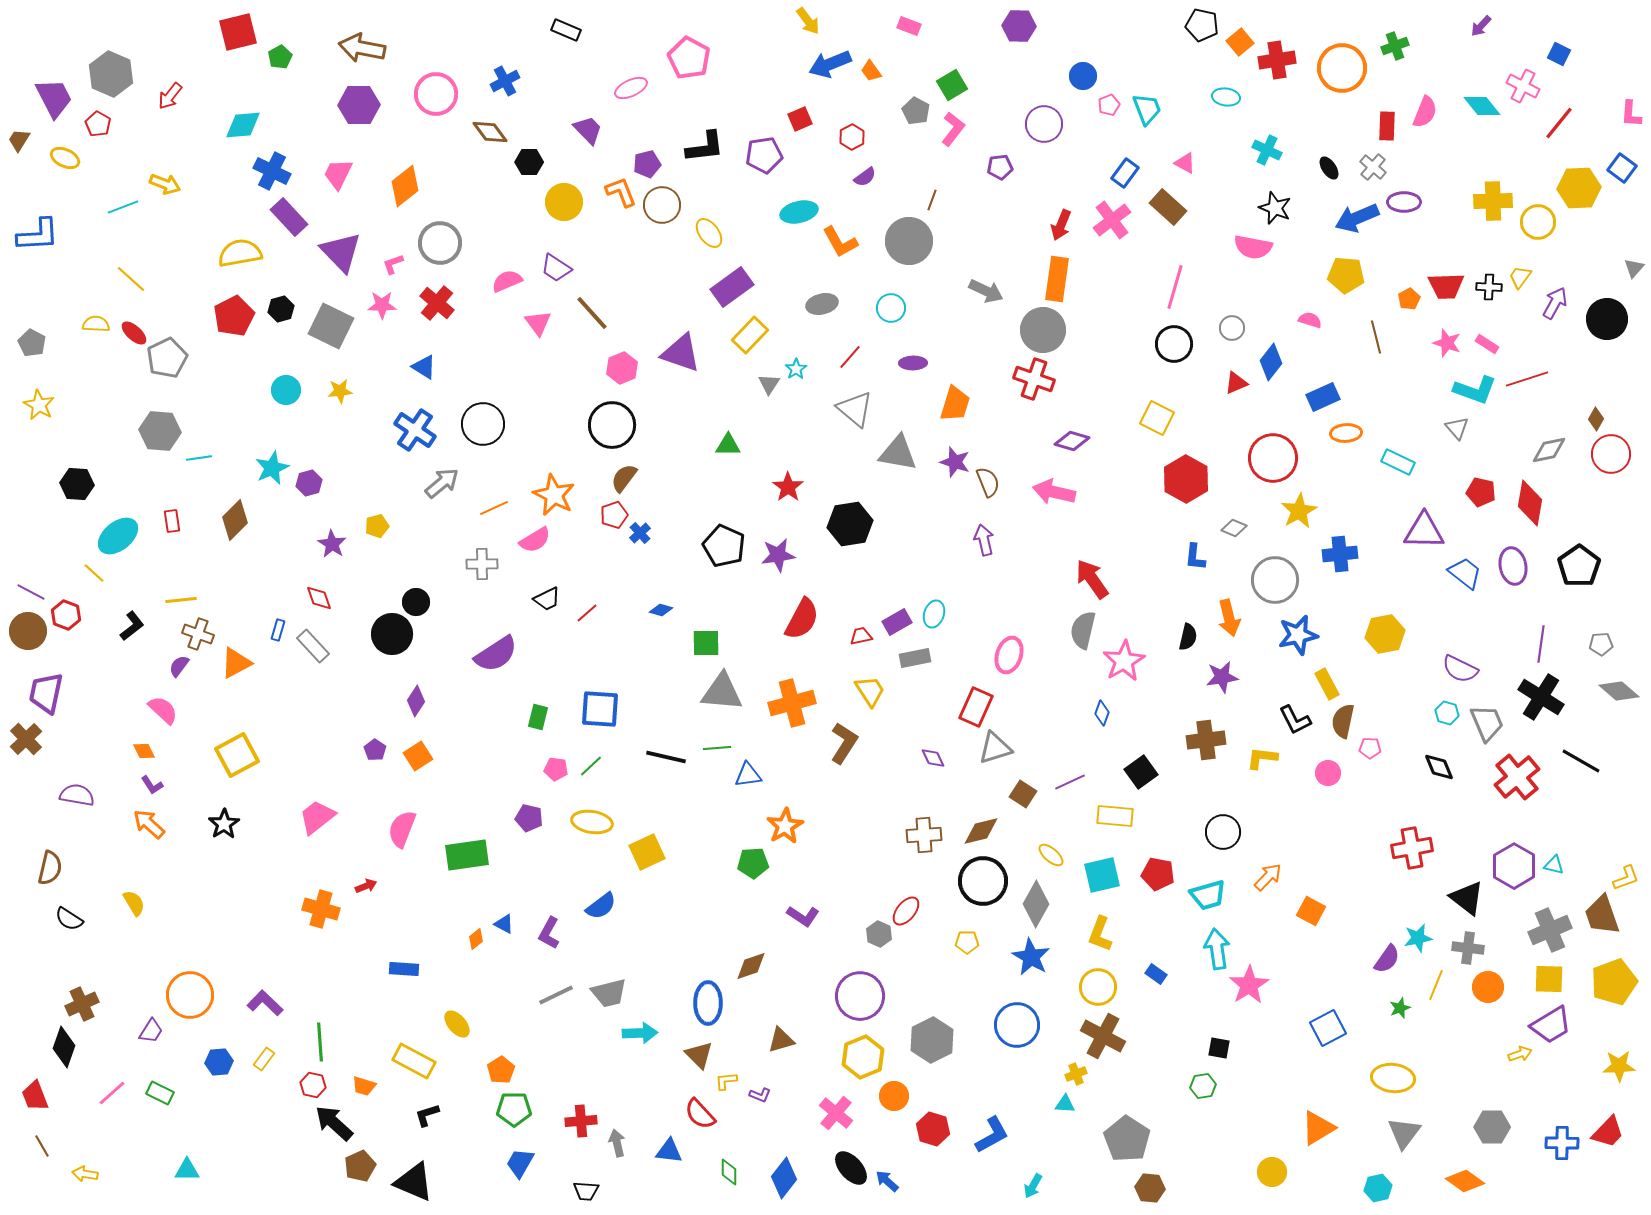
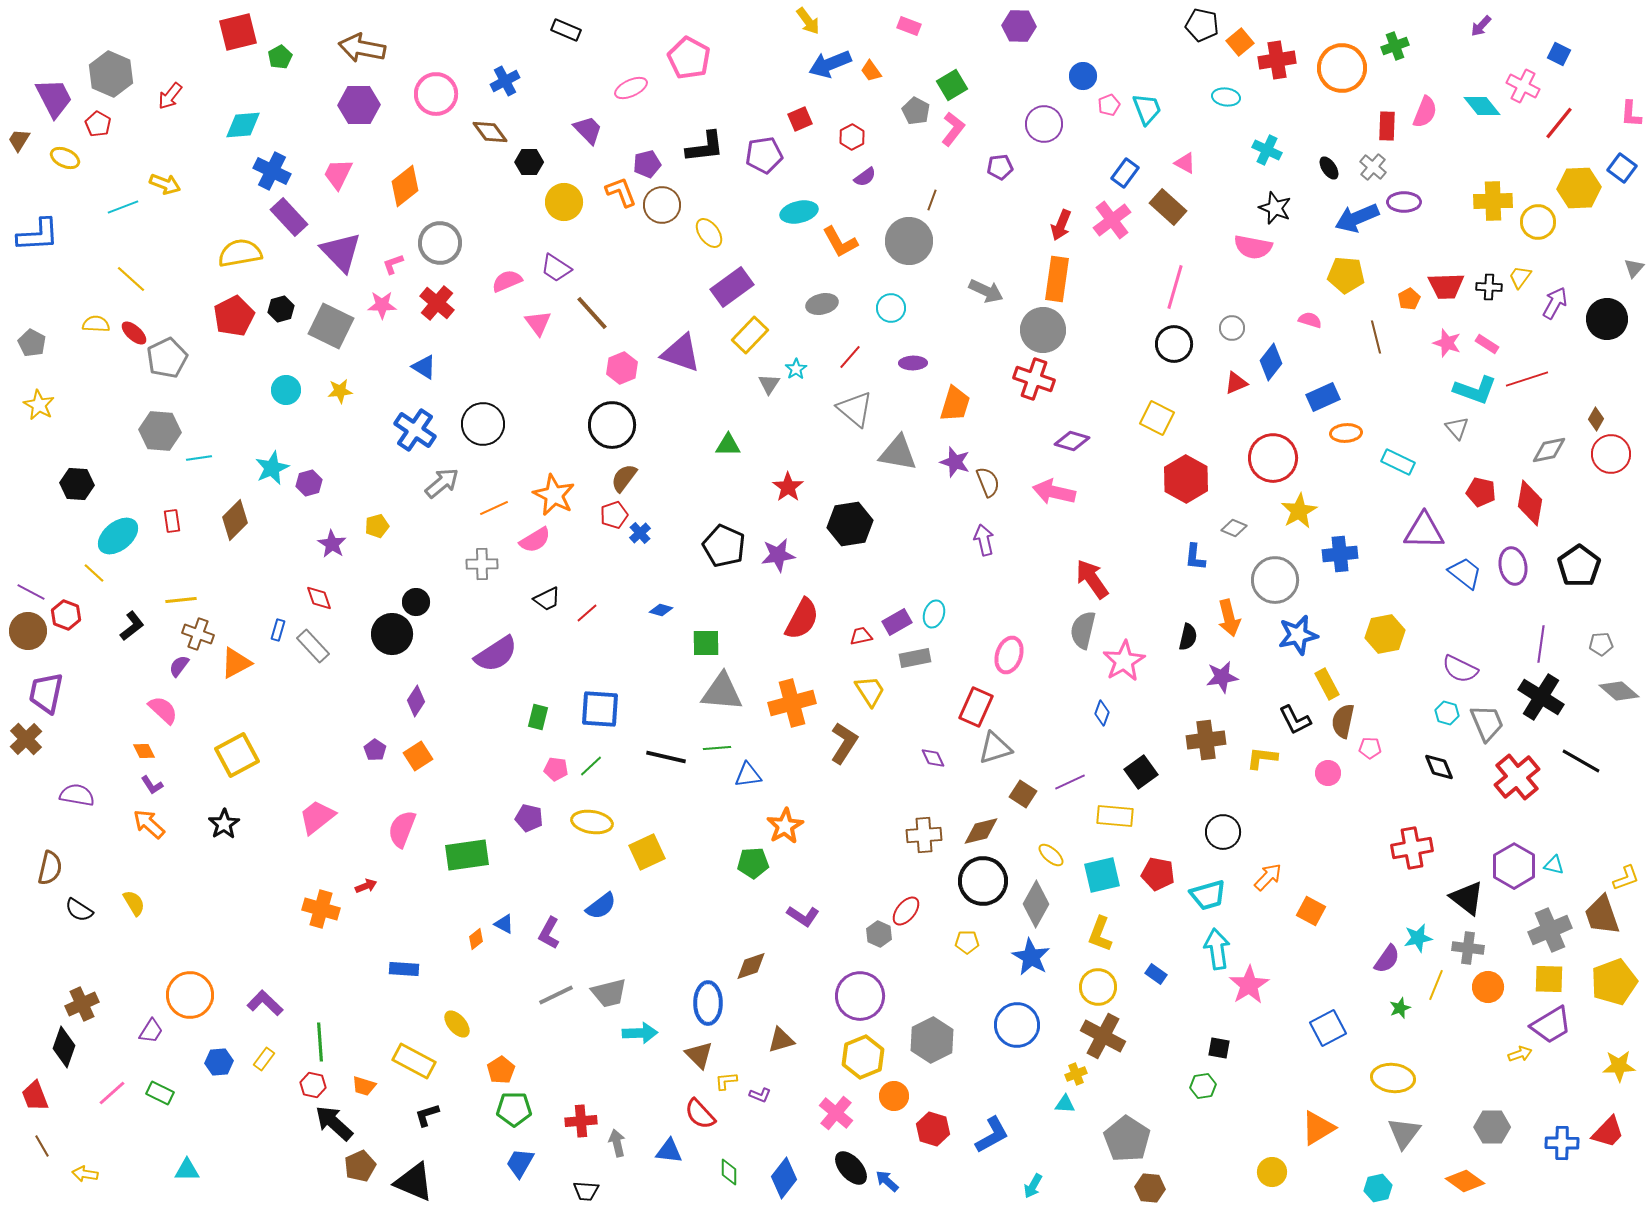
black semicircle at (69, 919): moved 10 px right, 9 px up
